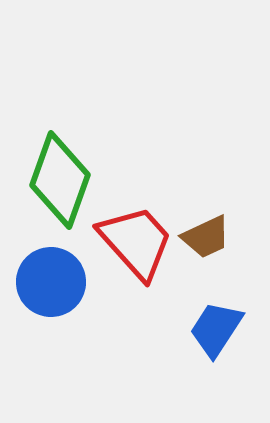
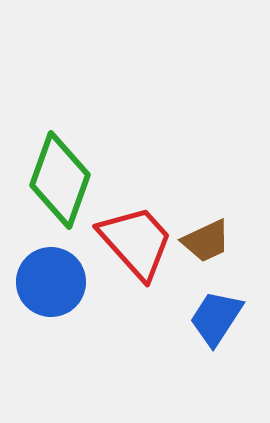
brown trapezoid: moved 4 px down
blue trapezoid: moved 11 px up
